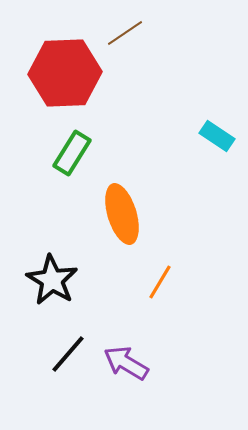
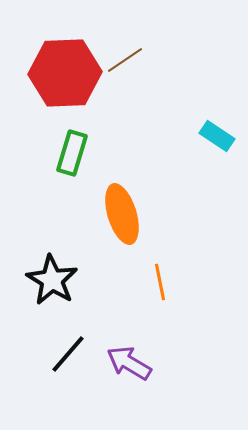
brown line: moved 27 px down
green rectangle: rotated 15 degrees counterclockwise
orange line: rotated 42 degrees counterclockwise
purple arrow: moved 3 px right
